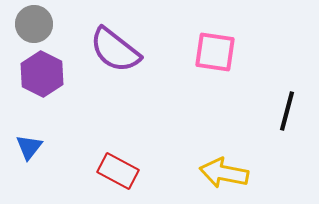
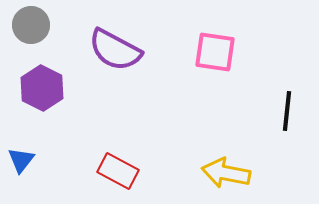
gray circle: moved 3 px left, 1 px down
purple semicircle: rotated 10 degrees counterclockwise
purple hexagon: moved 14 px down
black line: rotated 9 degrees counterclockwise
blue triangle: moved 8 px left, 13 px down
yellow arrow: moved 2 px right
